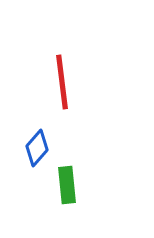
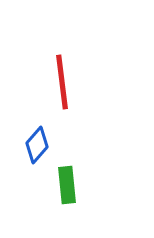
blue diamond: moved 3 px up
